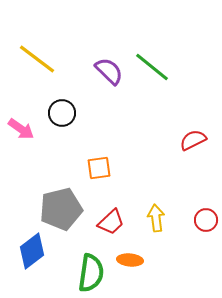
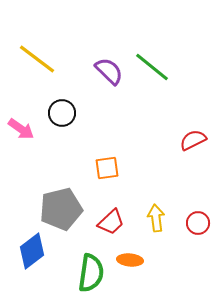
orange square: moved 8 px right
red circle: moved 8 px left, 3 px down
